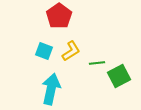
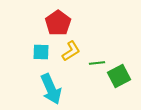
red pentagon: moved 1 px left, 7 px down
cyan square: moved 3 px left, 1 px down; rotated 18 degrees counterclockwise
cyan arrow: rotated 144 degrees clockwise
